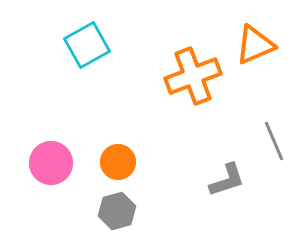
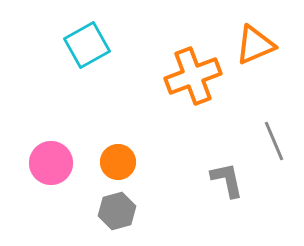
gray L-shape: rotated 84 degrees counterclockwise
